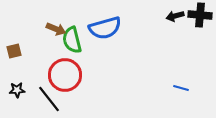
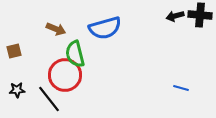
green semicircle: moved 3 px right, 14 px down
